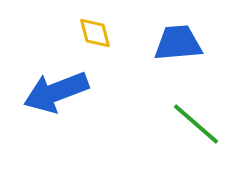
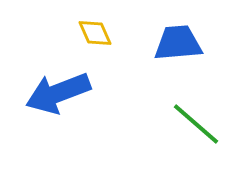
yellow diamond: rotated 9 degrees counterclockwise
blue arrow: moved 2 px right, 1 px down
